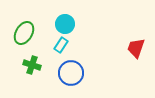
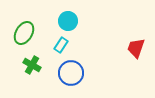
cyan circle: moved 3 px right, 3 px up
green cross: rotated 12 degrees clockwise
